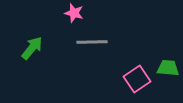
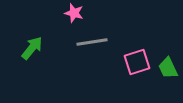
gray line: rotated 8 degrees counterclockwise
green trapezoid: rotated 120 degrees counterclockwise
pink square: moved 17 px up; rotated 16 degrees clockwise
